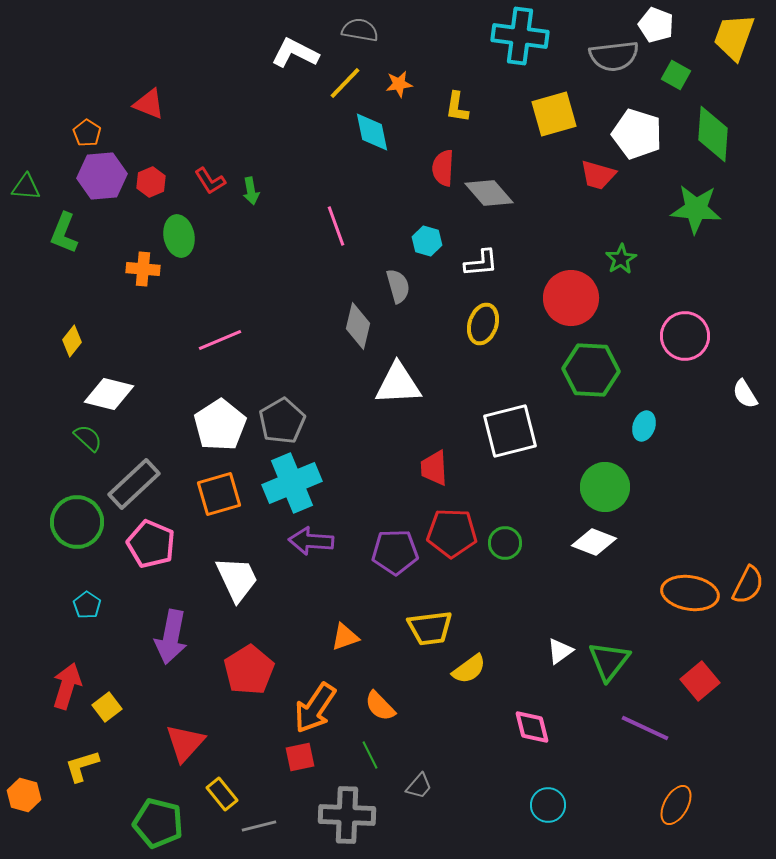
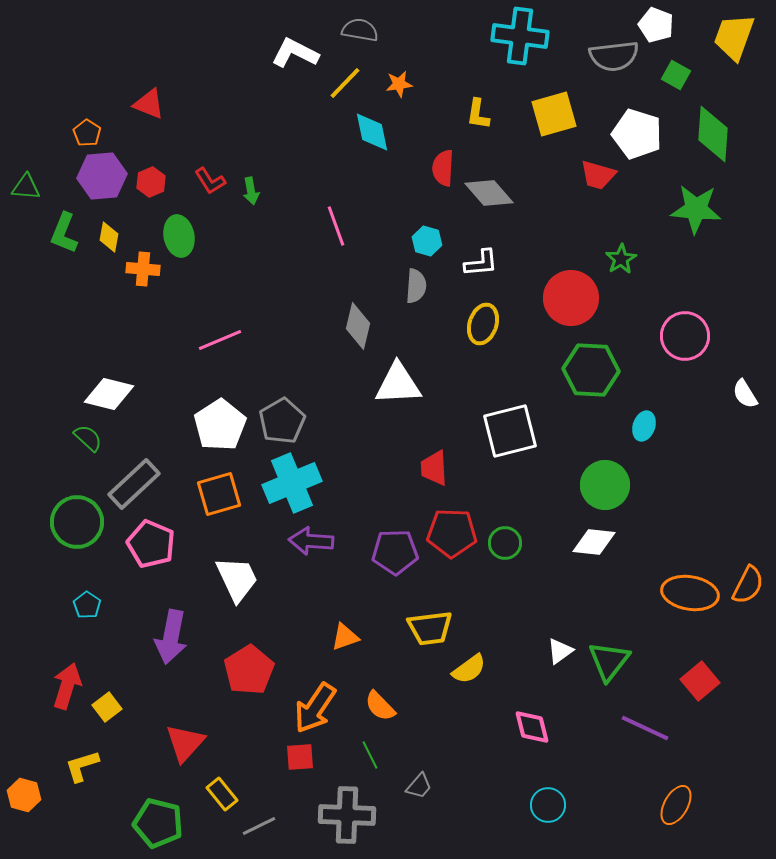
yellow L-shape at (457, 107): moved 21 px right, 7 px down
gray semicircle at (398, 286): moved 18 px right; rotated 20 degrees clockwise
yellow diamond at (72, 341): moved 37 px right, 104 px up; rotated 28 degrees counterclockwise
green circle at (605, 487): moved 2 px up
white diamond at (594, 542): rotated 15 degrees counterclockwise
red square at (300, 757): rotated 8 degrees clockwise
gray line at (259, 826): rotated 12 degrees counterclockwise
